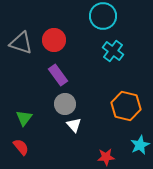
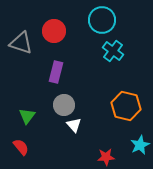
cyan circle: moved 1 px left, 4 px down
red circle: moved 9 px up
purple rectangle: moved 2 px left, 3 px up; rotated 50 degrees clockwise
gray circle: moved 1 px left, 1 px down
green triangle: moved 3 px right, 2 px up
